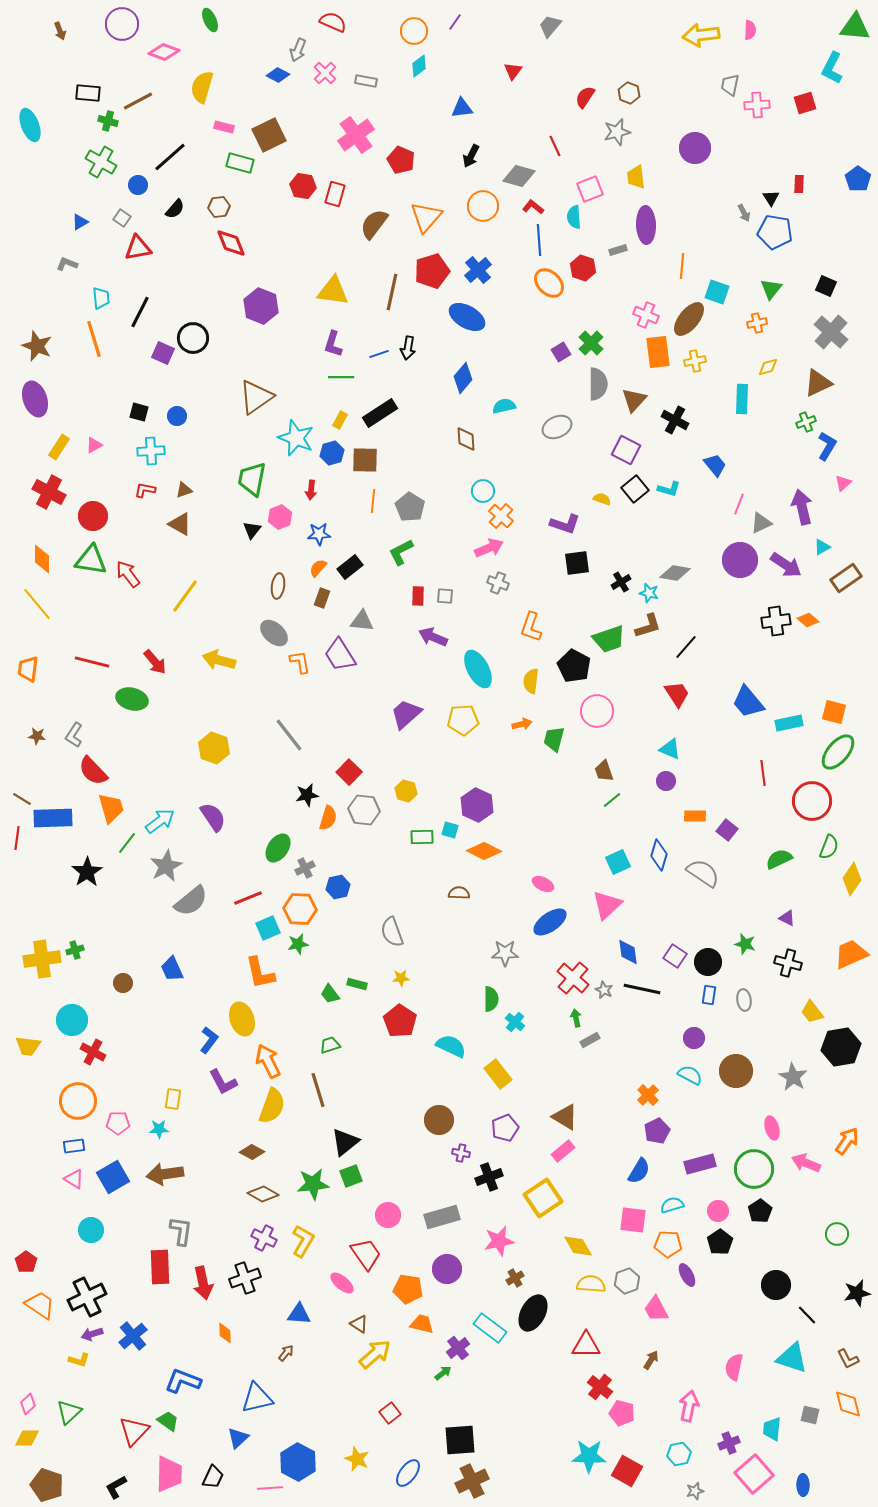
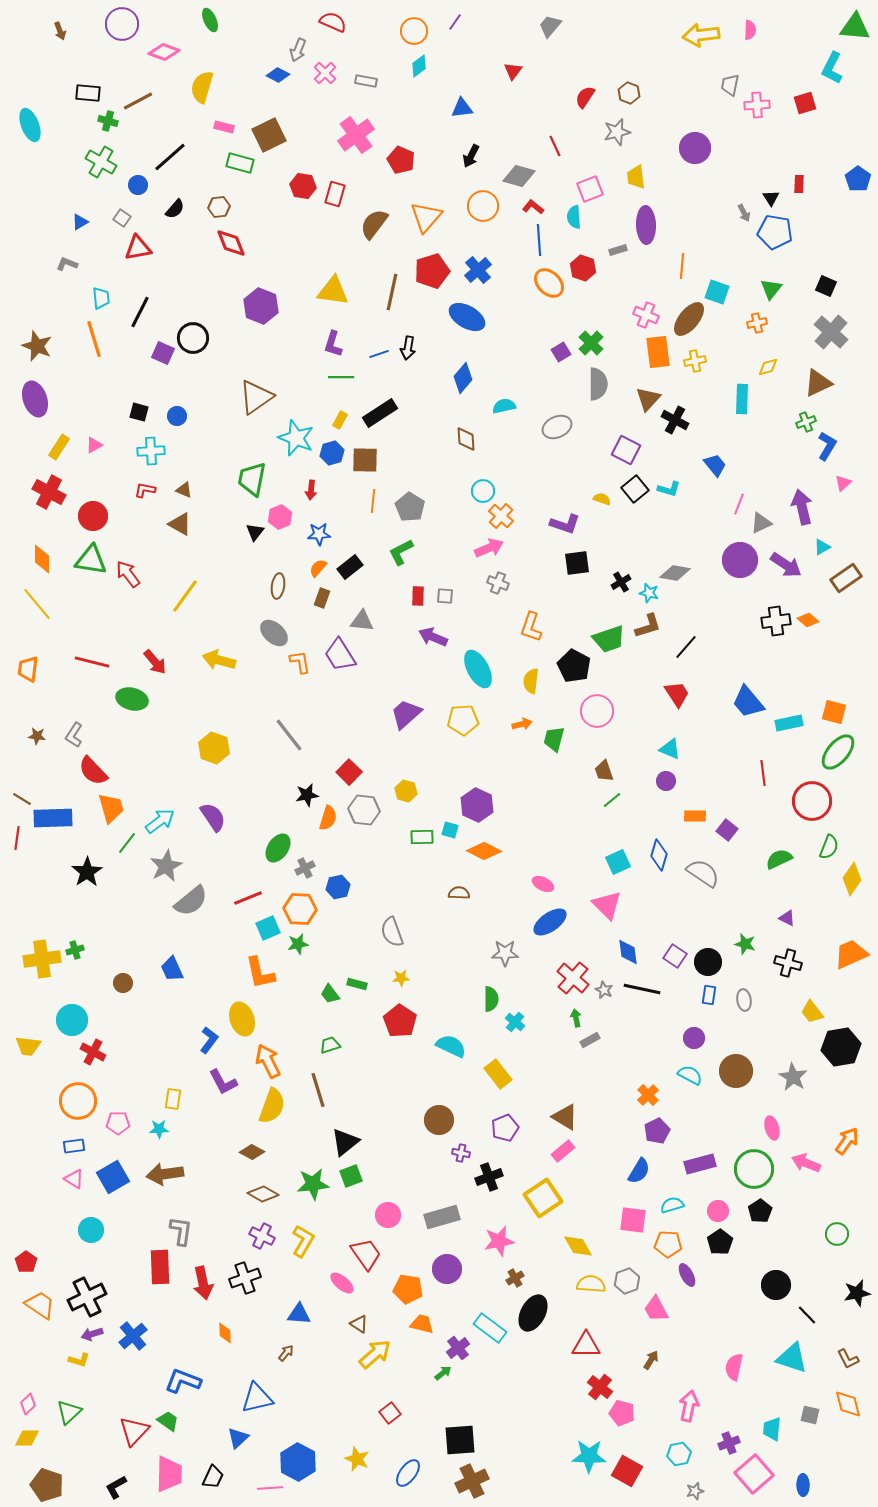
brown triangle at (634, 400): moved 14 px right, 1 px up
brown triangle at (184, 490): rotated 42 degrees clockwise
black triangle at (252, 530): moved 3 px right, 2 px down
pink triangle at (607, 905): rotated 32 degrees counterclockwise
purple cross at (264, 1238): moved 2 px left, 2 px up
